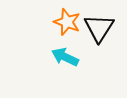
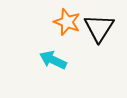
cyan arrow: moved 12 px left, 3 px down
